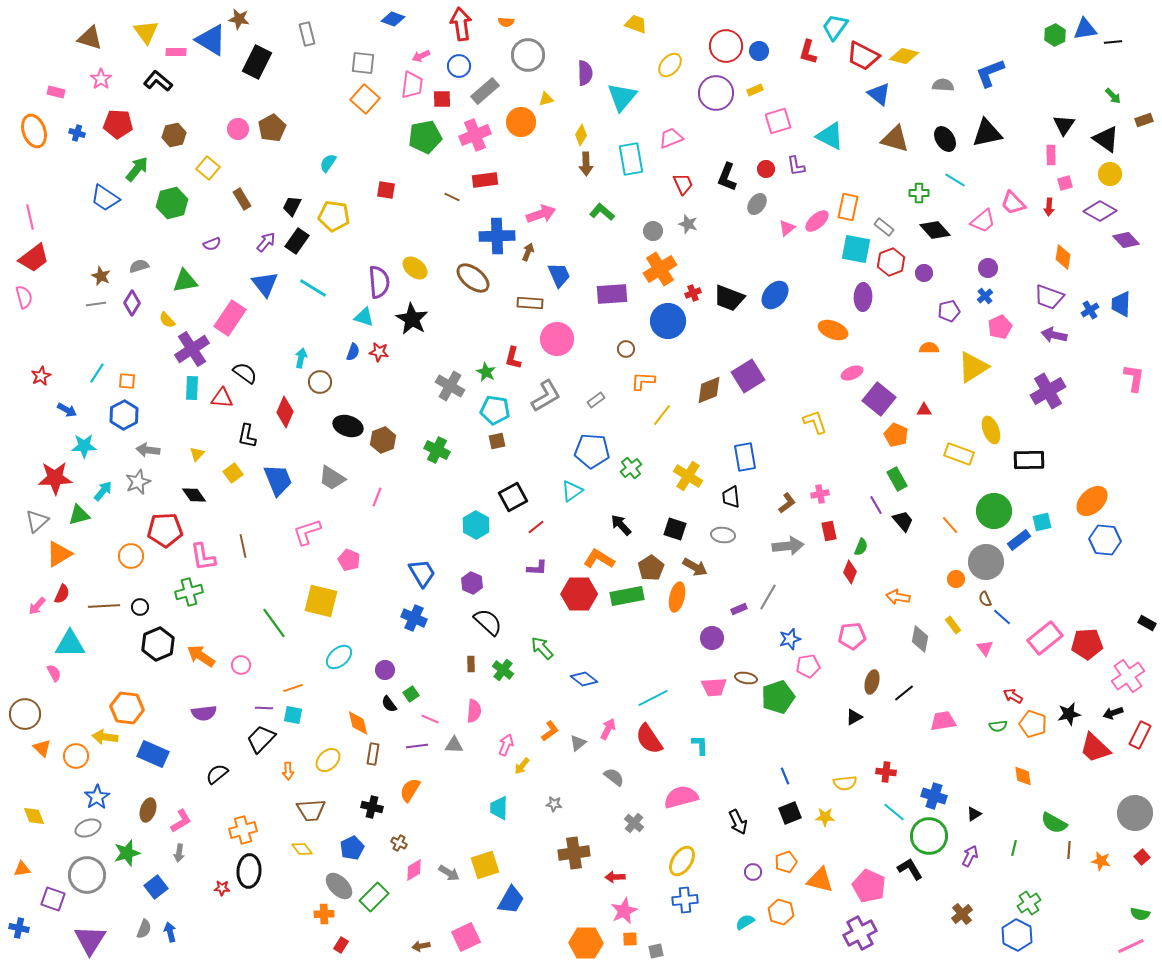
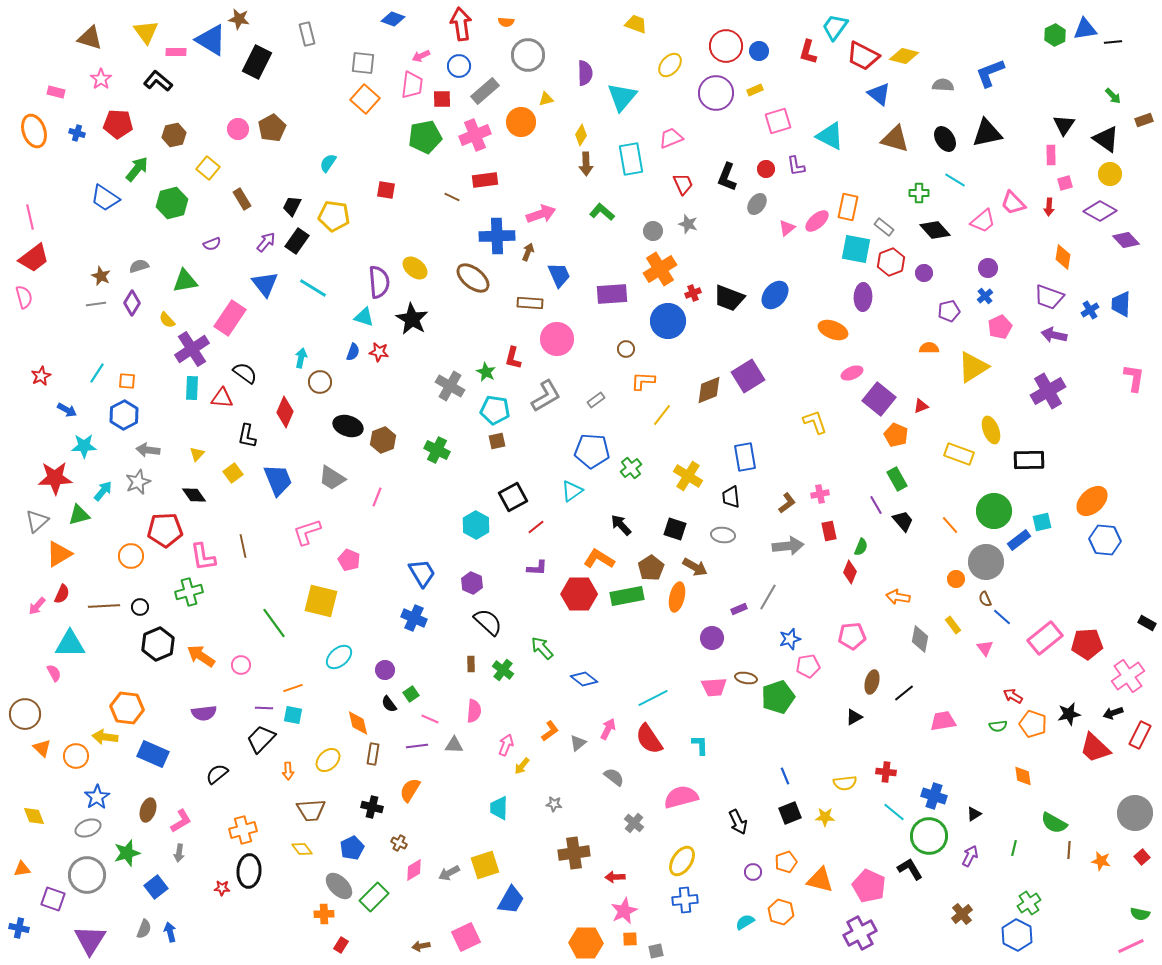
red triangle at (924, 410): moved 3 px left, 4 px up; rotated 21 degrees counterclockwise
gray arrow at (449, 873): rotated 120 degrees clockwise
